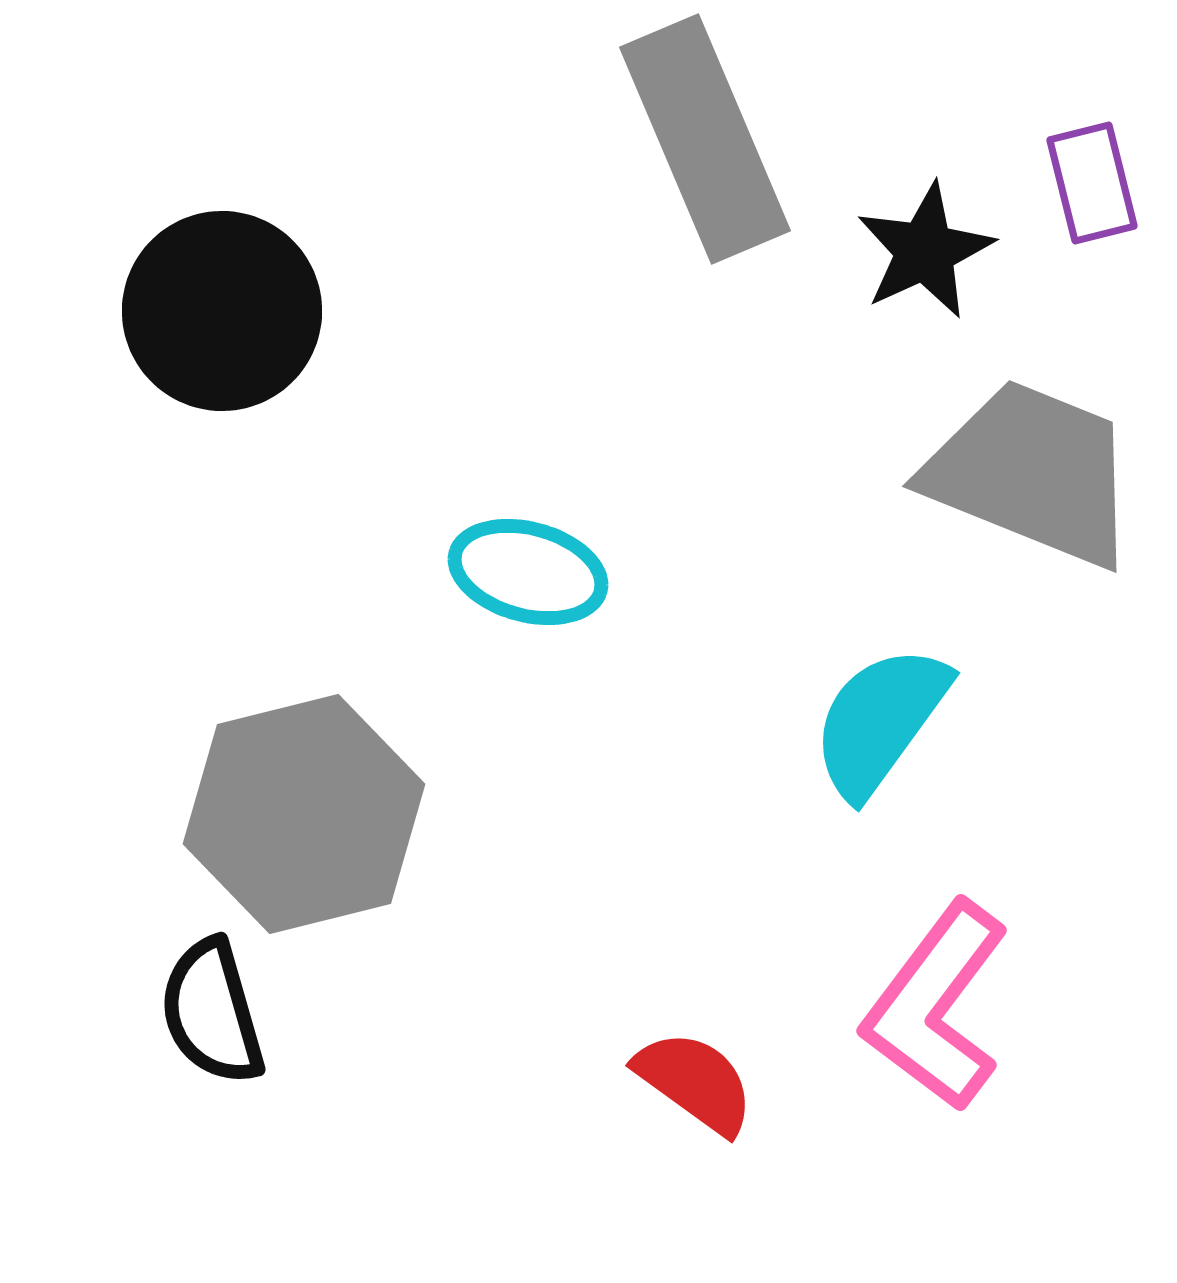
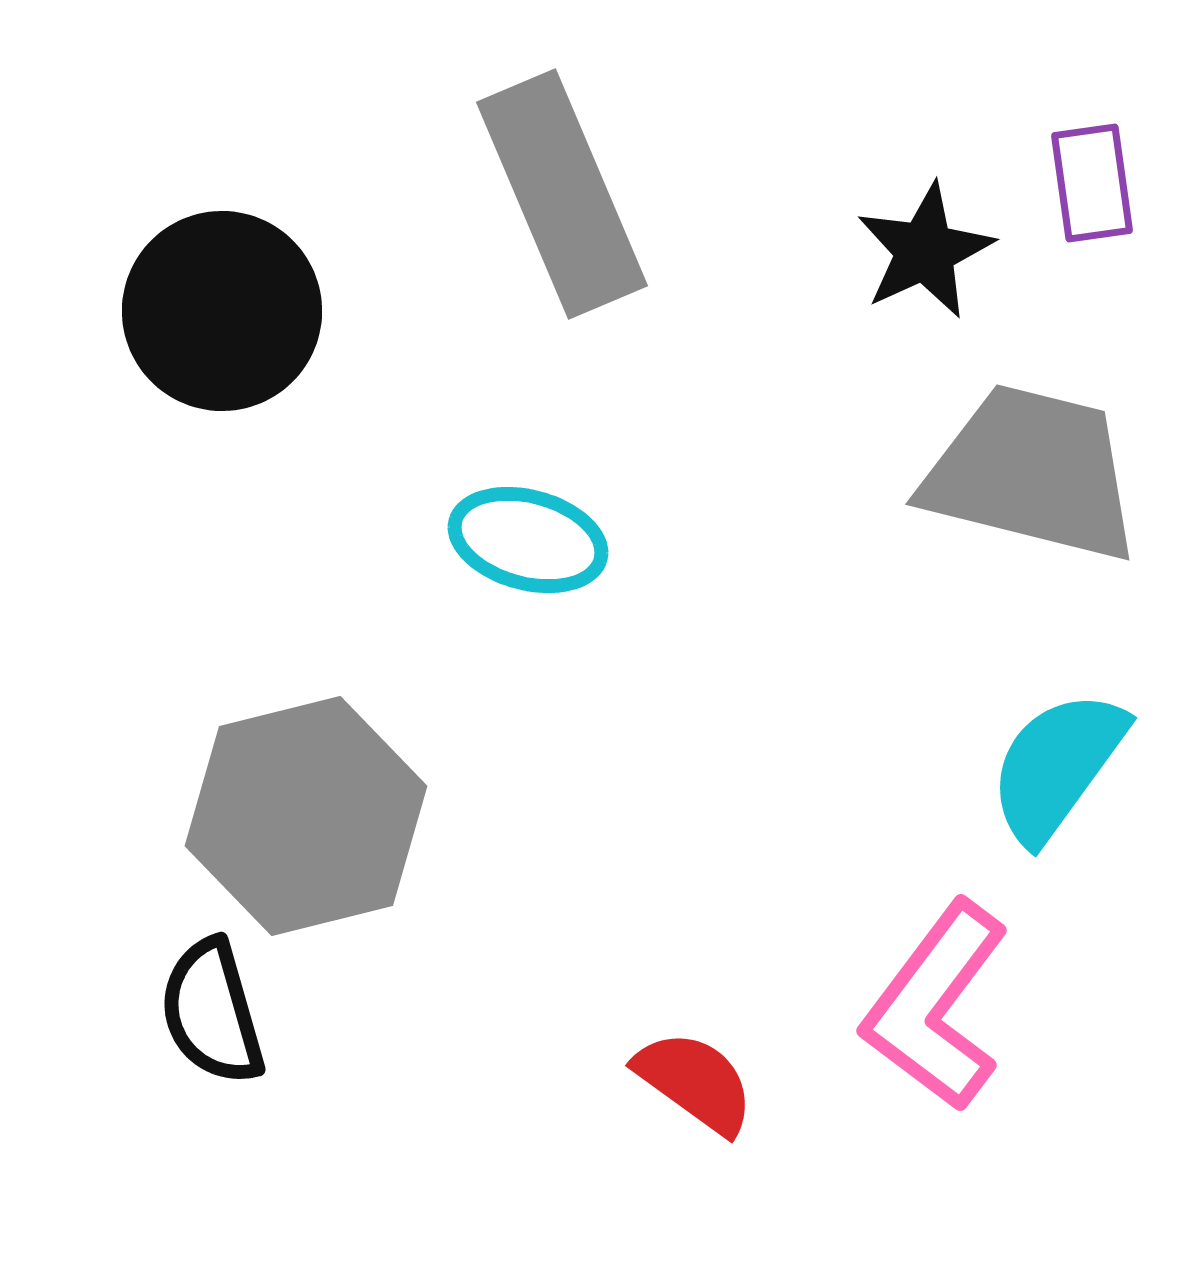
gray rectangle: moved 143 px left, 55 px down
purple rectangle: rotated 6 degrees clockwise
gray trapezoid: rotated 8 degrees counterclockwise
cyan ellipse: moved 32 px up
cyan semicircle: moved 177 px right, 45 px down
gray hexagon: moved 2 px right, 2 px down
